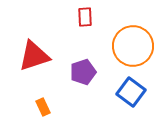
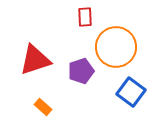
orange circle: moved 17 px left, 1 px down
red triangle: moved 1 px right, 4 px down
purple pentagon: moved 2 px left, 1 px up
orange rectangle: rotated 24 degrees counterclockwise
